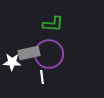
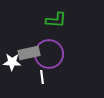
green L-shape: moved 3 px right, 4 px up
